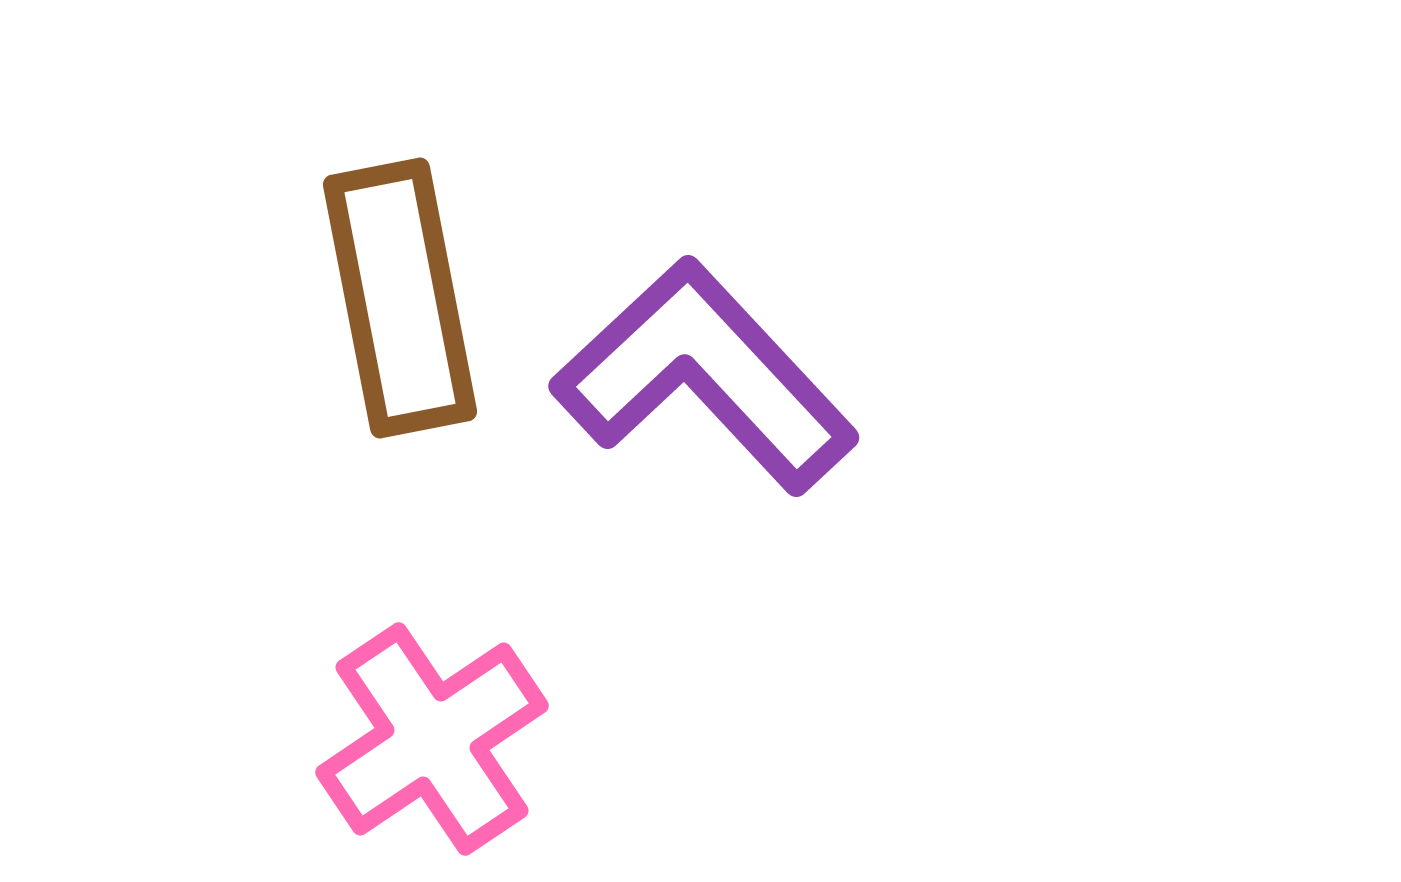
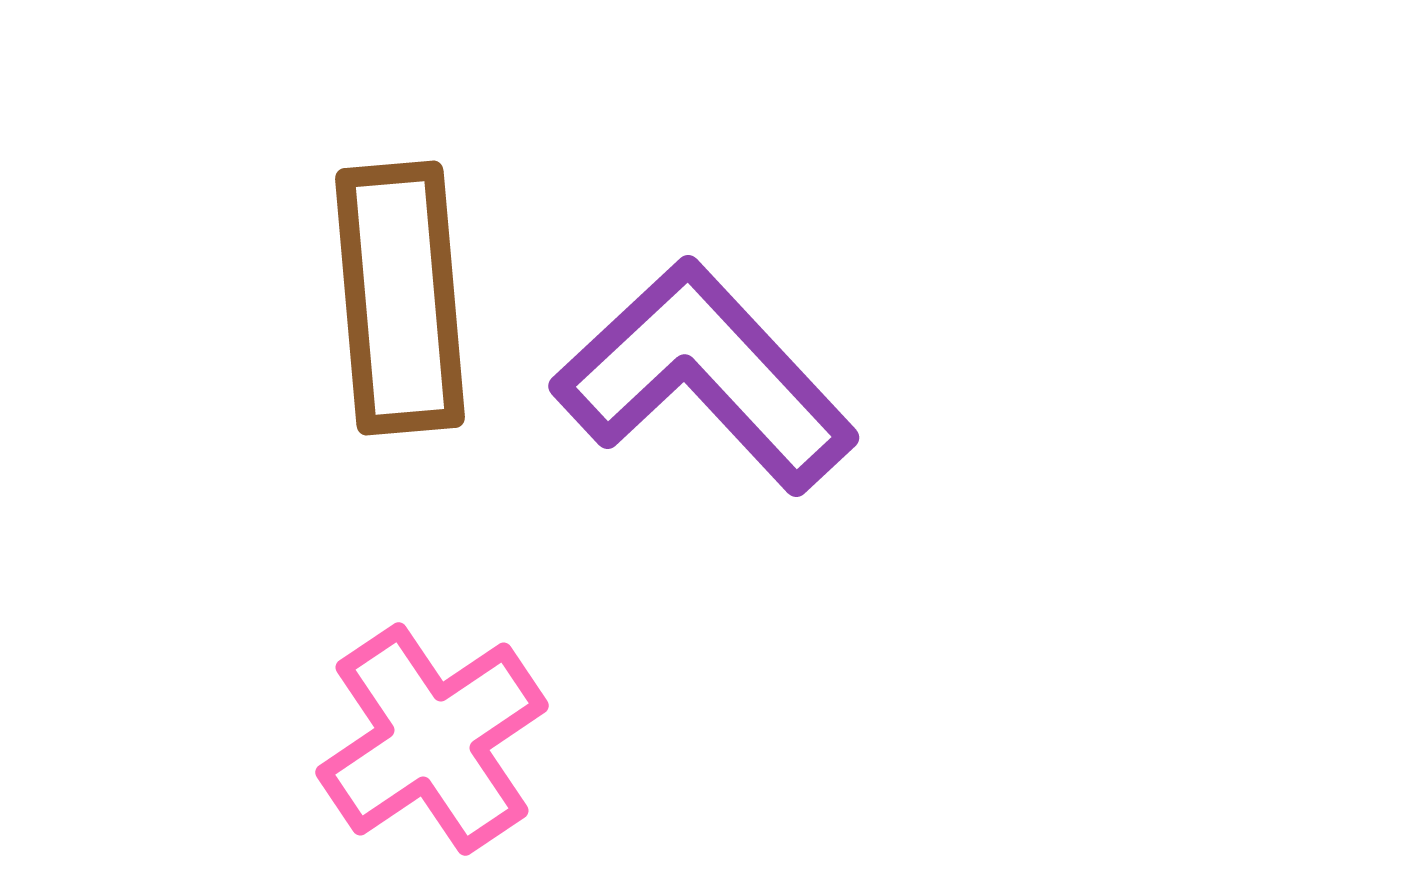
brown rectangle: rotated 6 degrees clockwise
